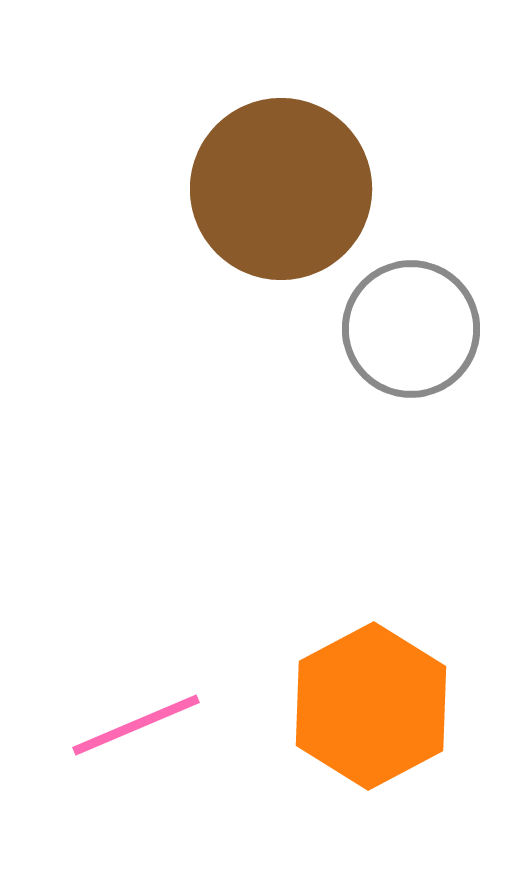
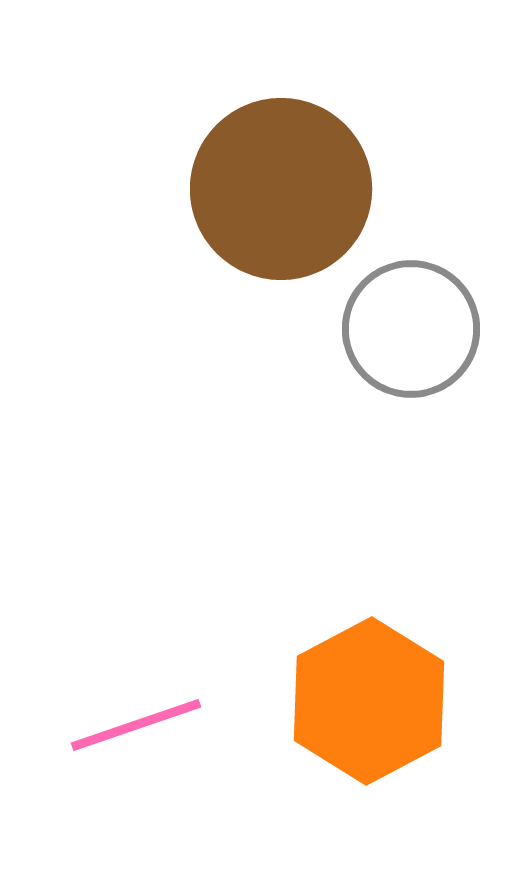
orange hexagon: moved 2 px left, 5 px up
pink line: rotated 4 degrees clockwise
